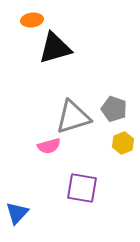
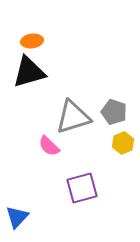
orange ellipse: moved 21 px down
black triangle: moved 26 px left, 24 px down
gray pentagon: moved 3 px down
pink semicircle: rotated 60 degrees clockwise
purple square: rotated 24 degrees counterclockwise
blue triangle: moved 4 px down
